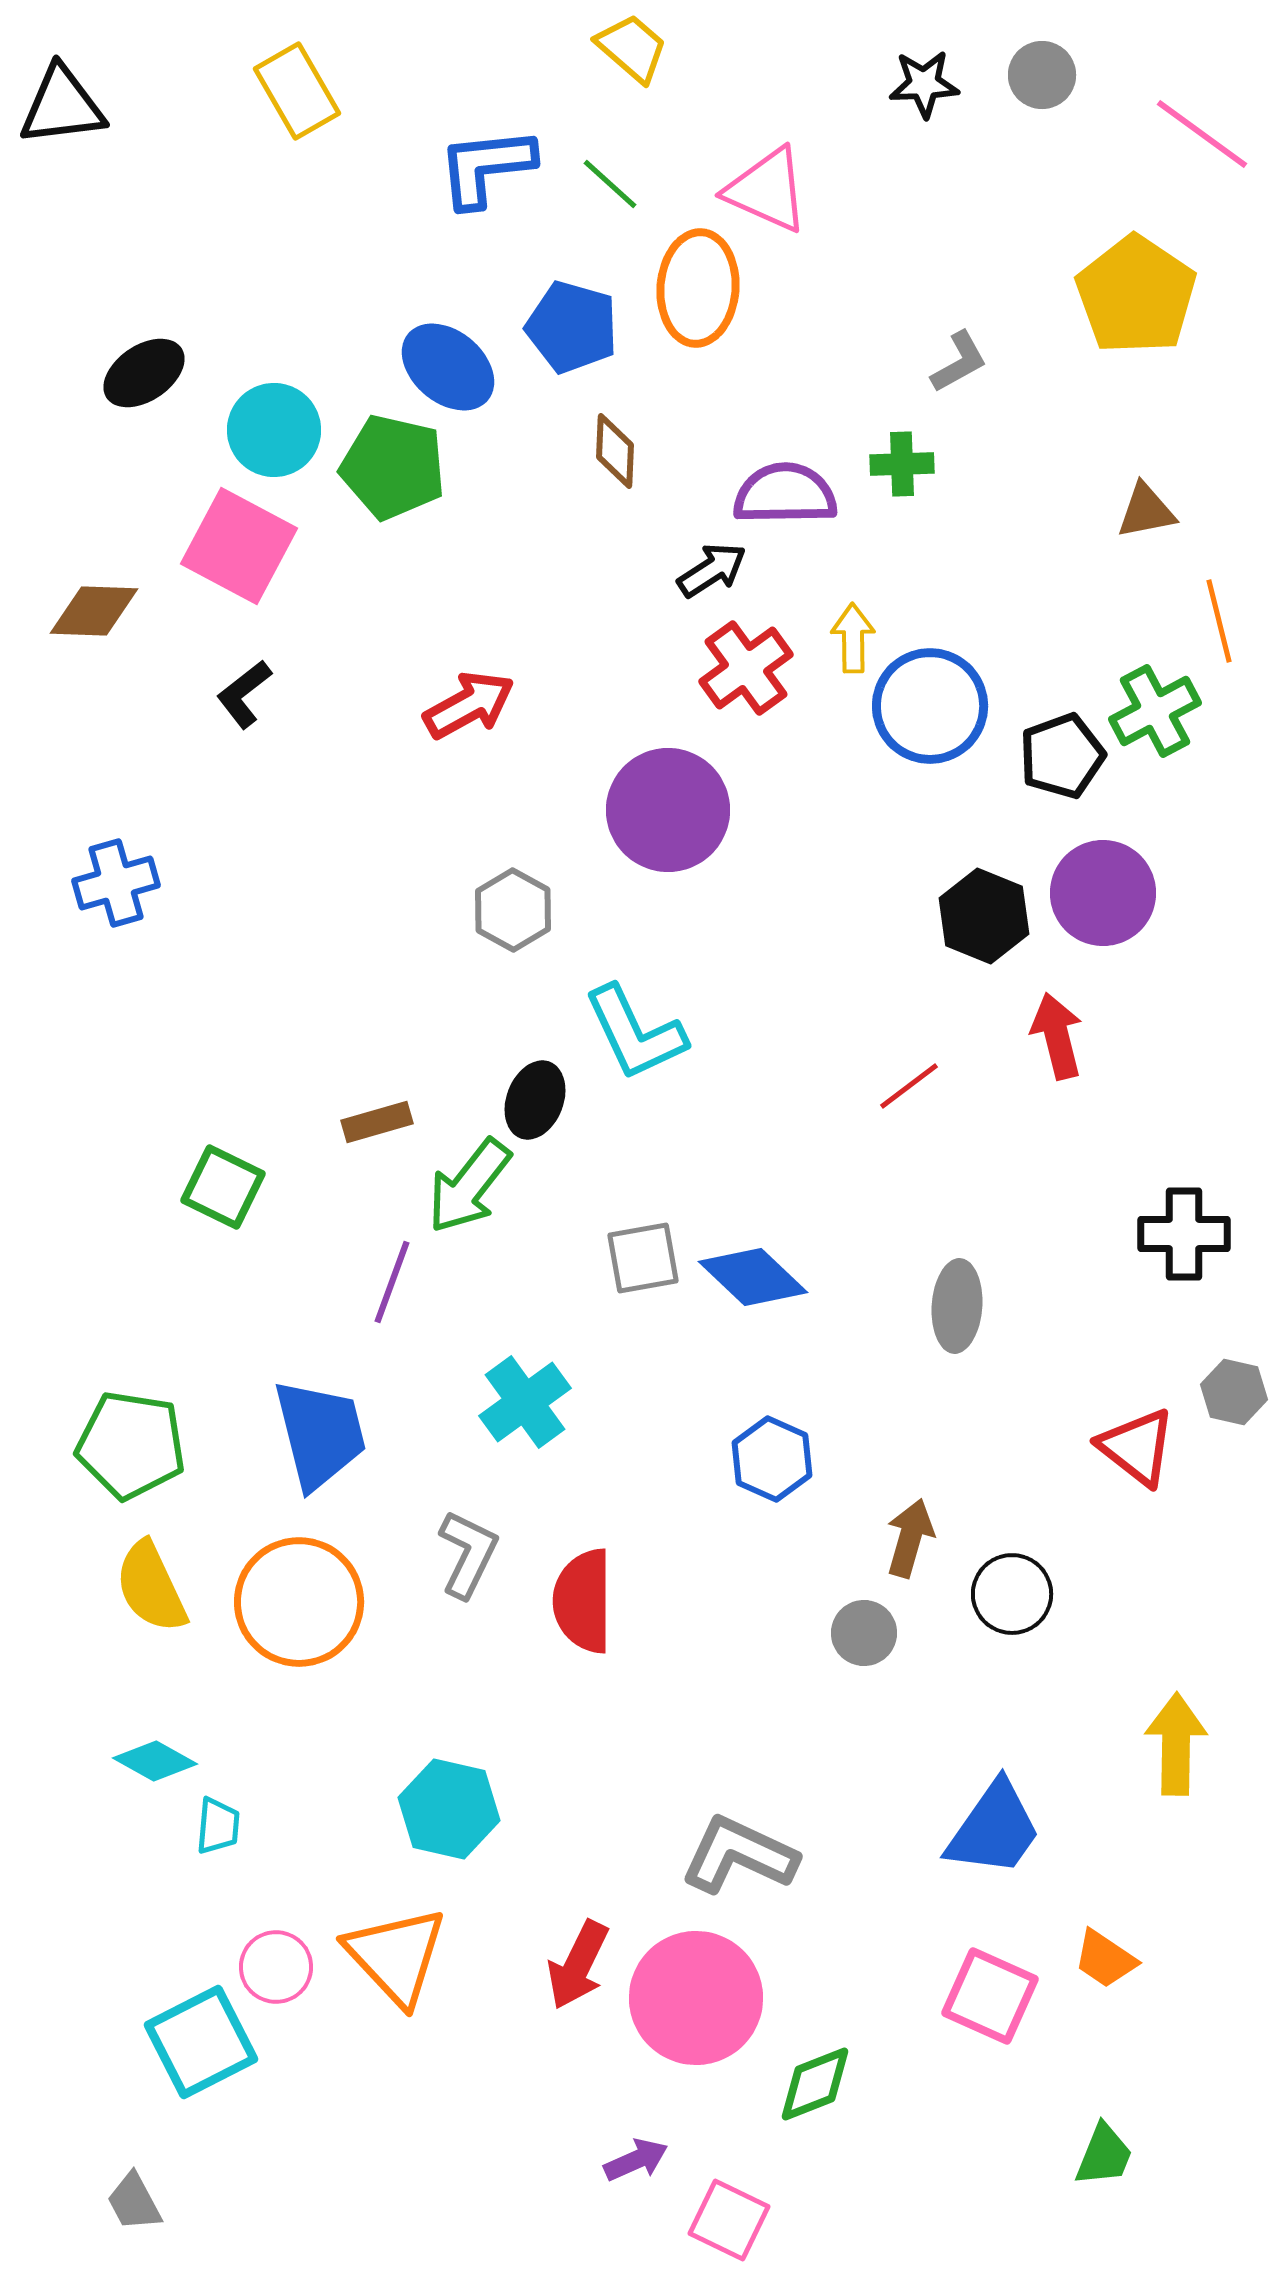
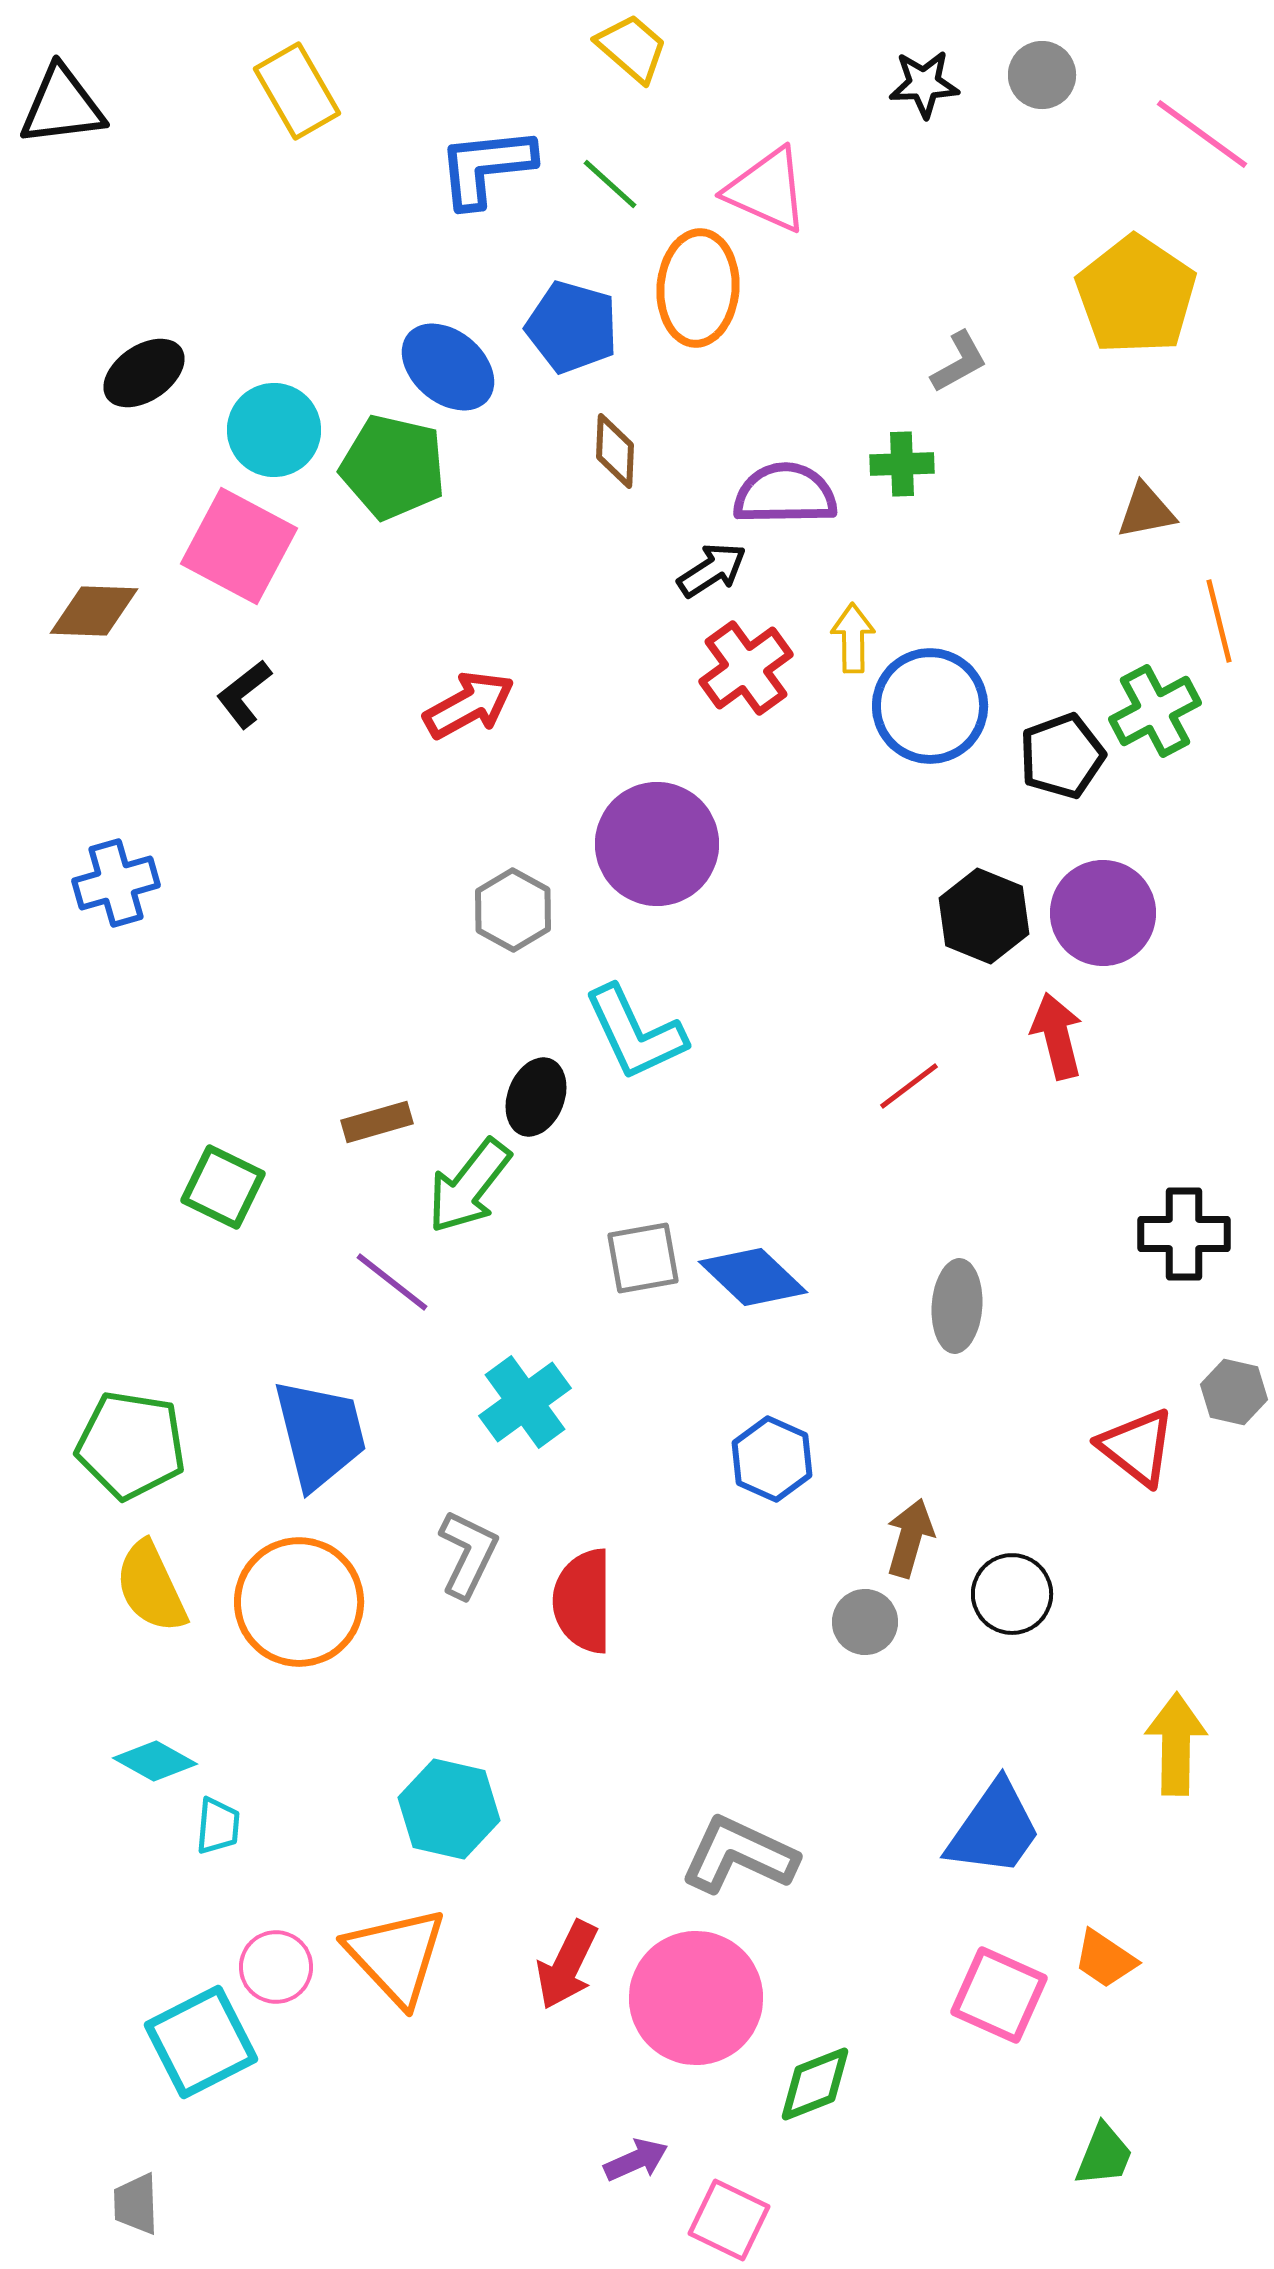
purple circle at (668, 810): moved 11 px left, 34 px down
purple circle at (1103, 893): moved 20 px down
black ellipse at (535, 1100): moved 1 px right, 3 px up
purple line at (392, 1282): rotated 72 degrees counterclockwise
gray circle at (864, 1633): moved 1 px right, 11 px up
red arrow at (578, 1965): moved 11 px left
pink square at (990, 1996): moved 9 px right, 1 px up
gray trapezoid at (134, 2202): moved 2 px right, 2 px down; rotated 26 degrees clockwise
